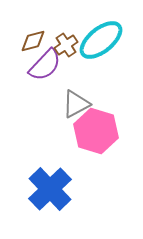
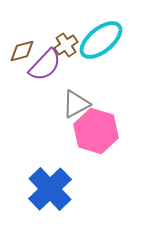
brown diamond: moved 11 px left, 10 px down
